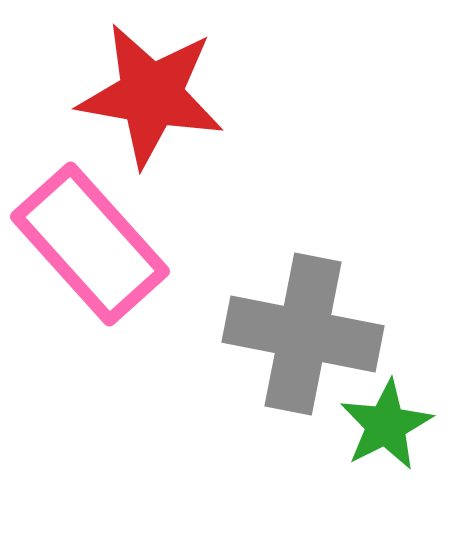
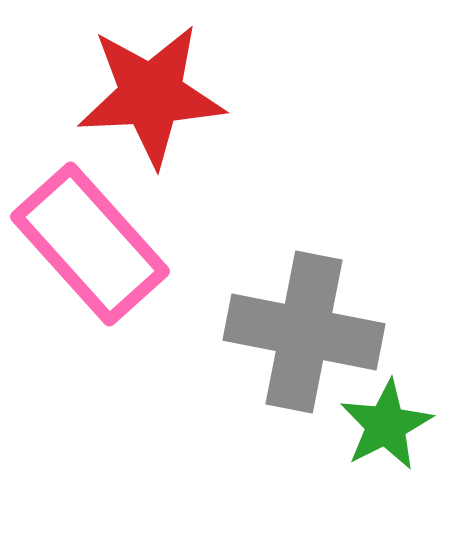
red star: rotated 13 degrees counterclockwise
gray cross: moved 1 px right, 2 px up
